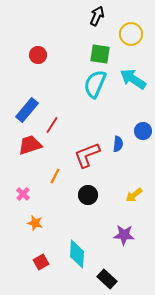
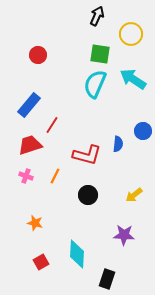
blue rectangle: moved 2 px right, 5 px up
red L-shape: rotated 144 degrees counterclockwise
pink cross: moved 3 px right, 18 px up; rotated 24 degrees counterclockwise
black rectangle: rotated 66 degrees clockwise
